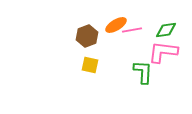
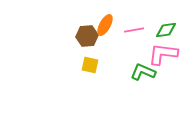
orange ellipse: moved 11 px left; rotated 30 degrees counterclockwise
pink line: moved 2 px right
brown hexagon: rotated 15 degrees clockwise
pink L-shape: moved 2 px down
green L-shape: rotated 70 degrees counterclockwise
